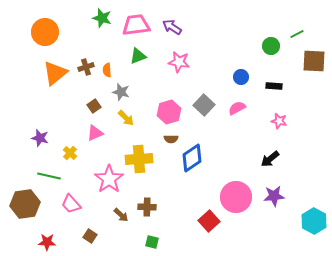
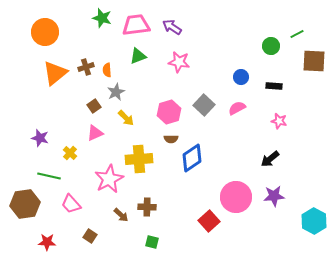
gray star at (121, 92): moved 5 px left; rotated 30 degrees clockwise
pink star at (109, 179): rotated 8 degrees clockwise
